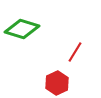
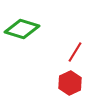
red hexagon: moved 13 px right
